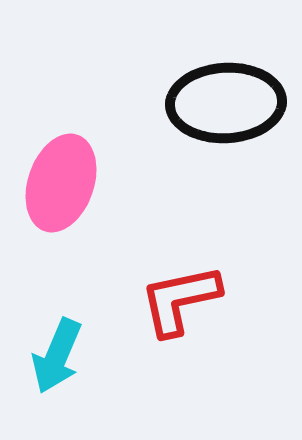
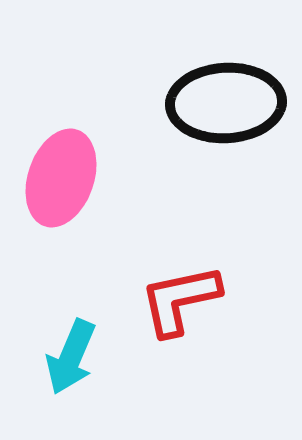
pink ellipse: moved 5 px up
cyan arrow: moved 14 px right, 1 px down
